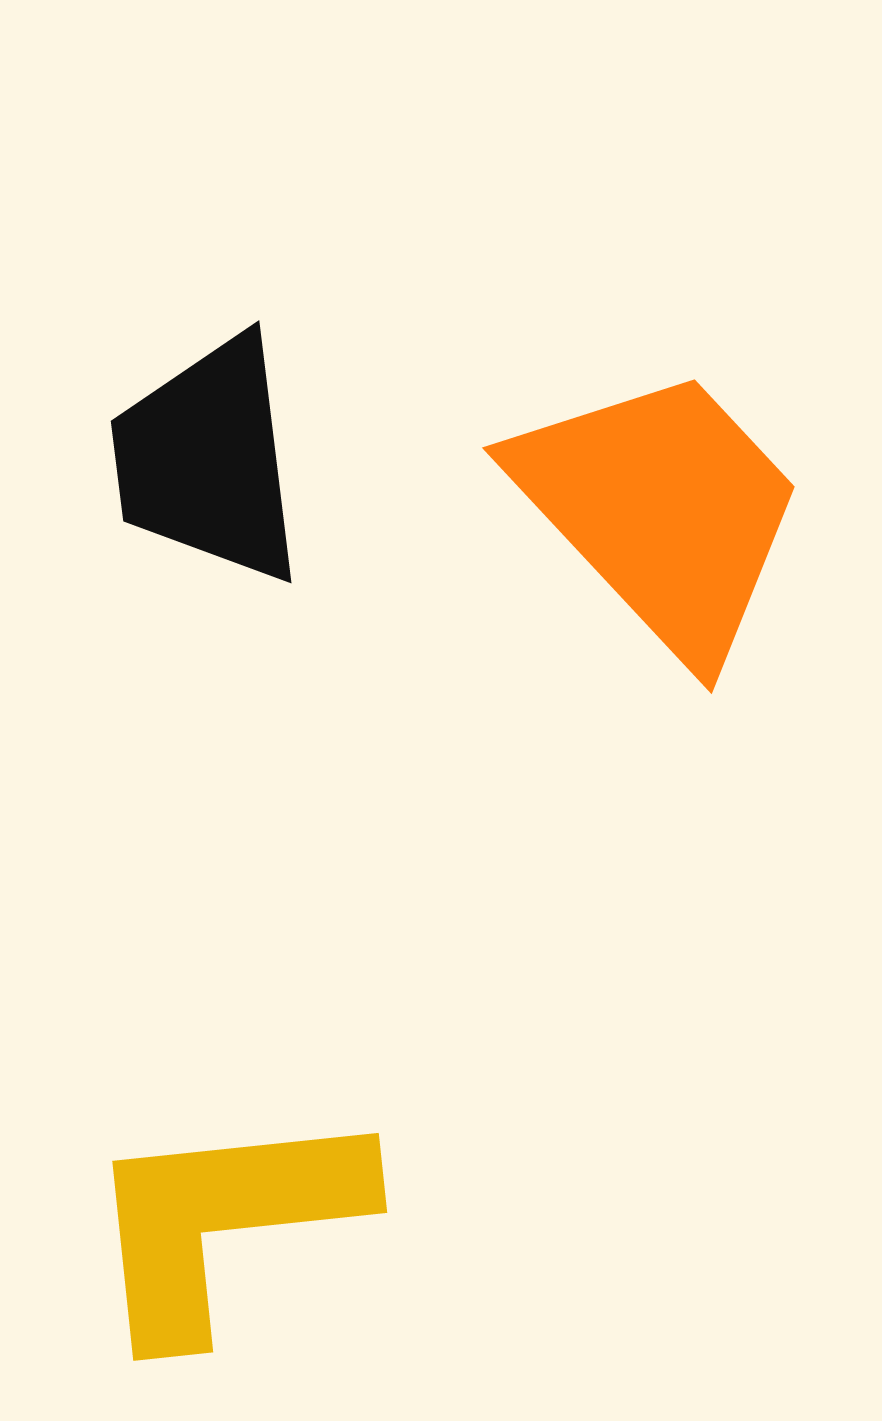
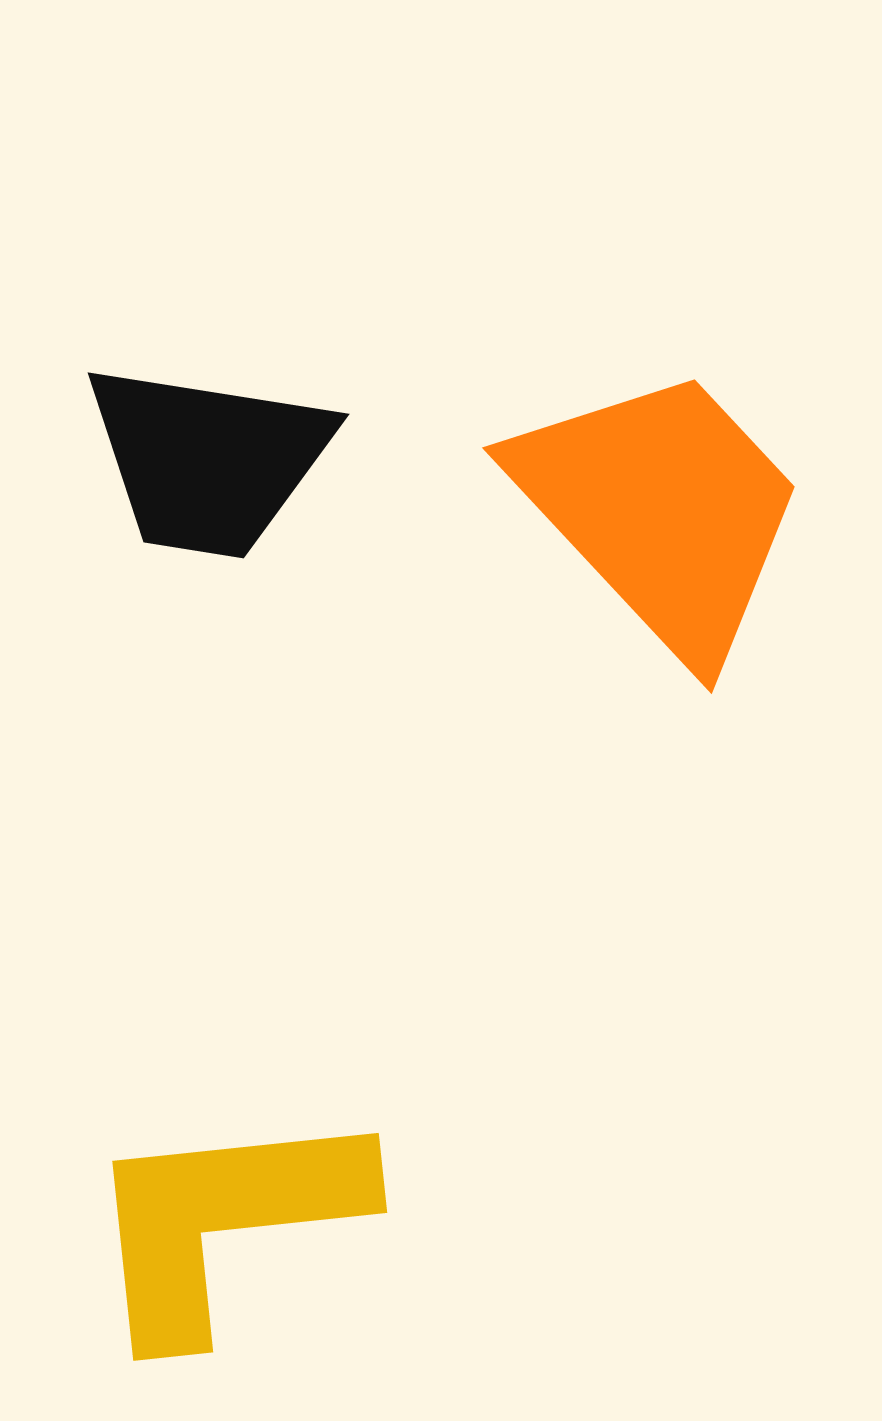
black trapezoid: rotated 74 degrees counterclockwise
